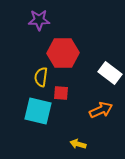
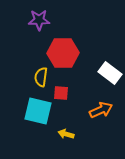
yellow arrow: moved 12 px left, 10 px up
